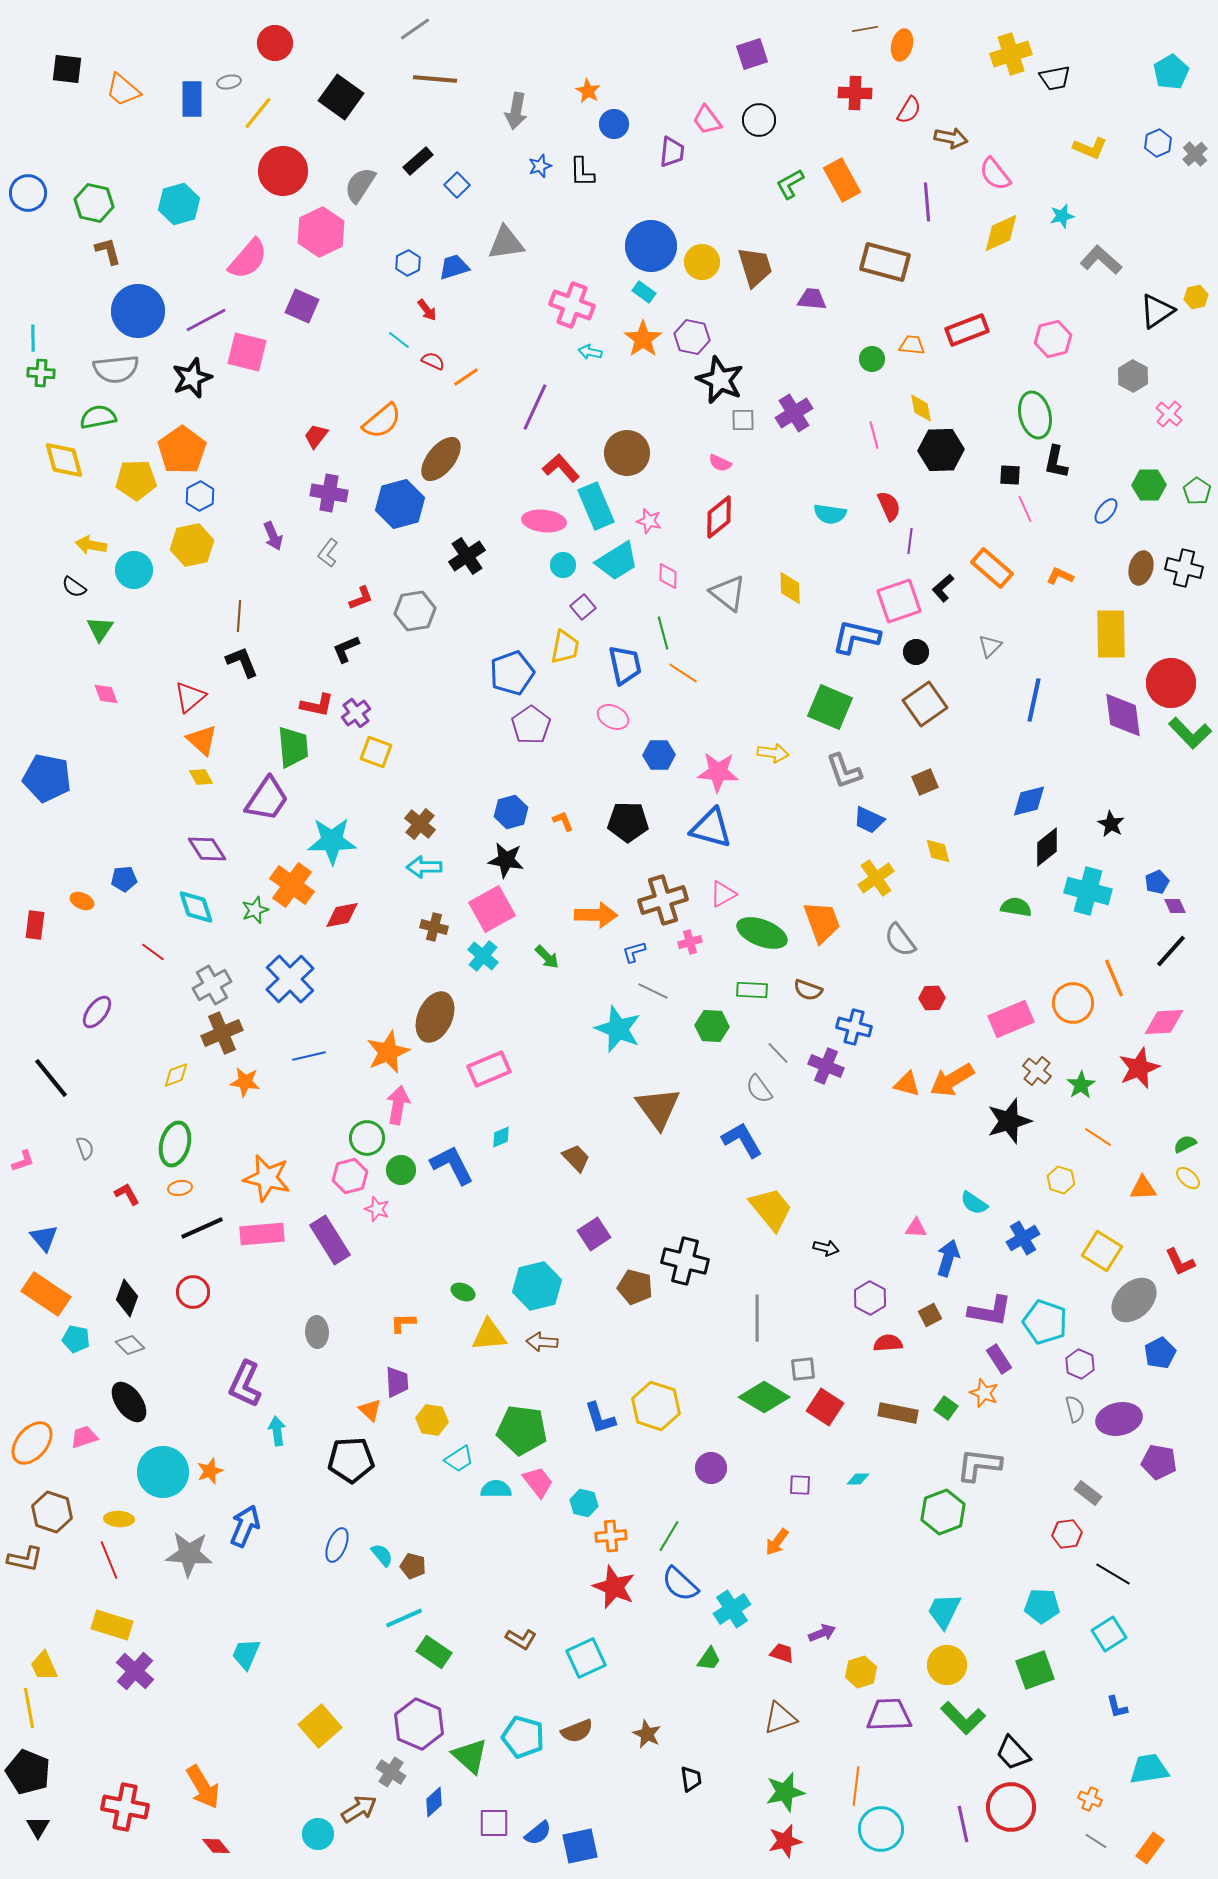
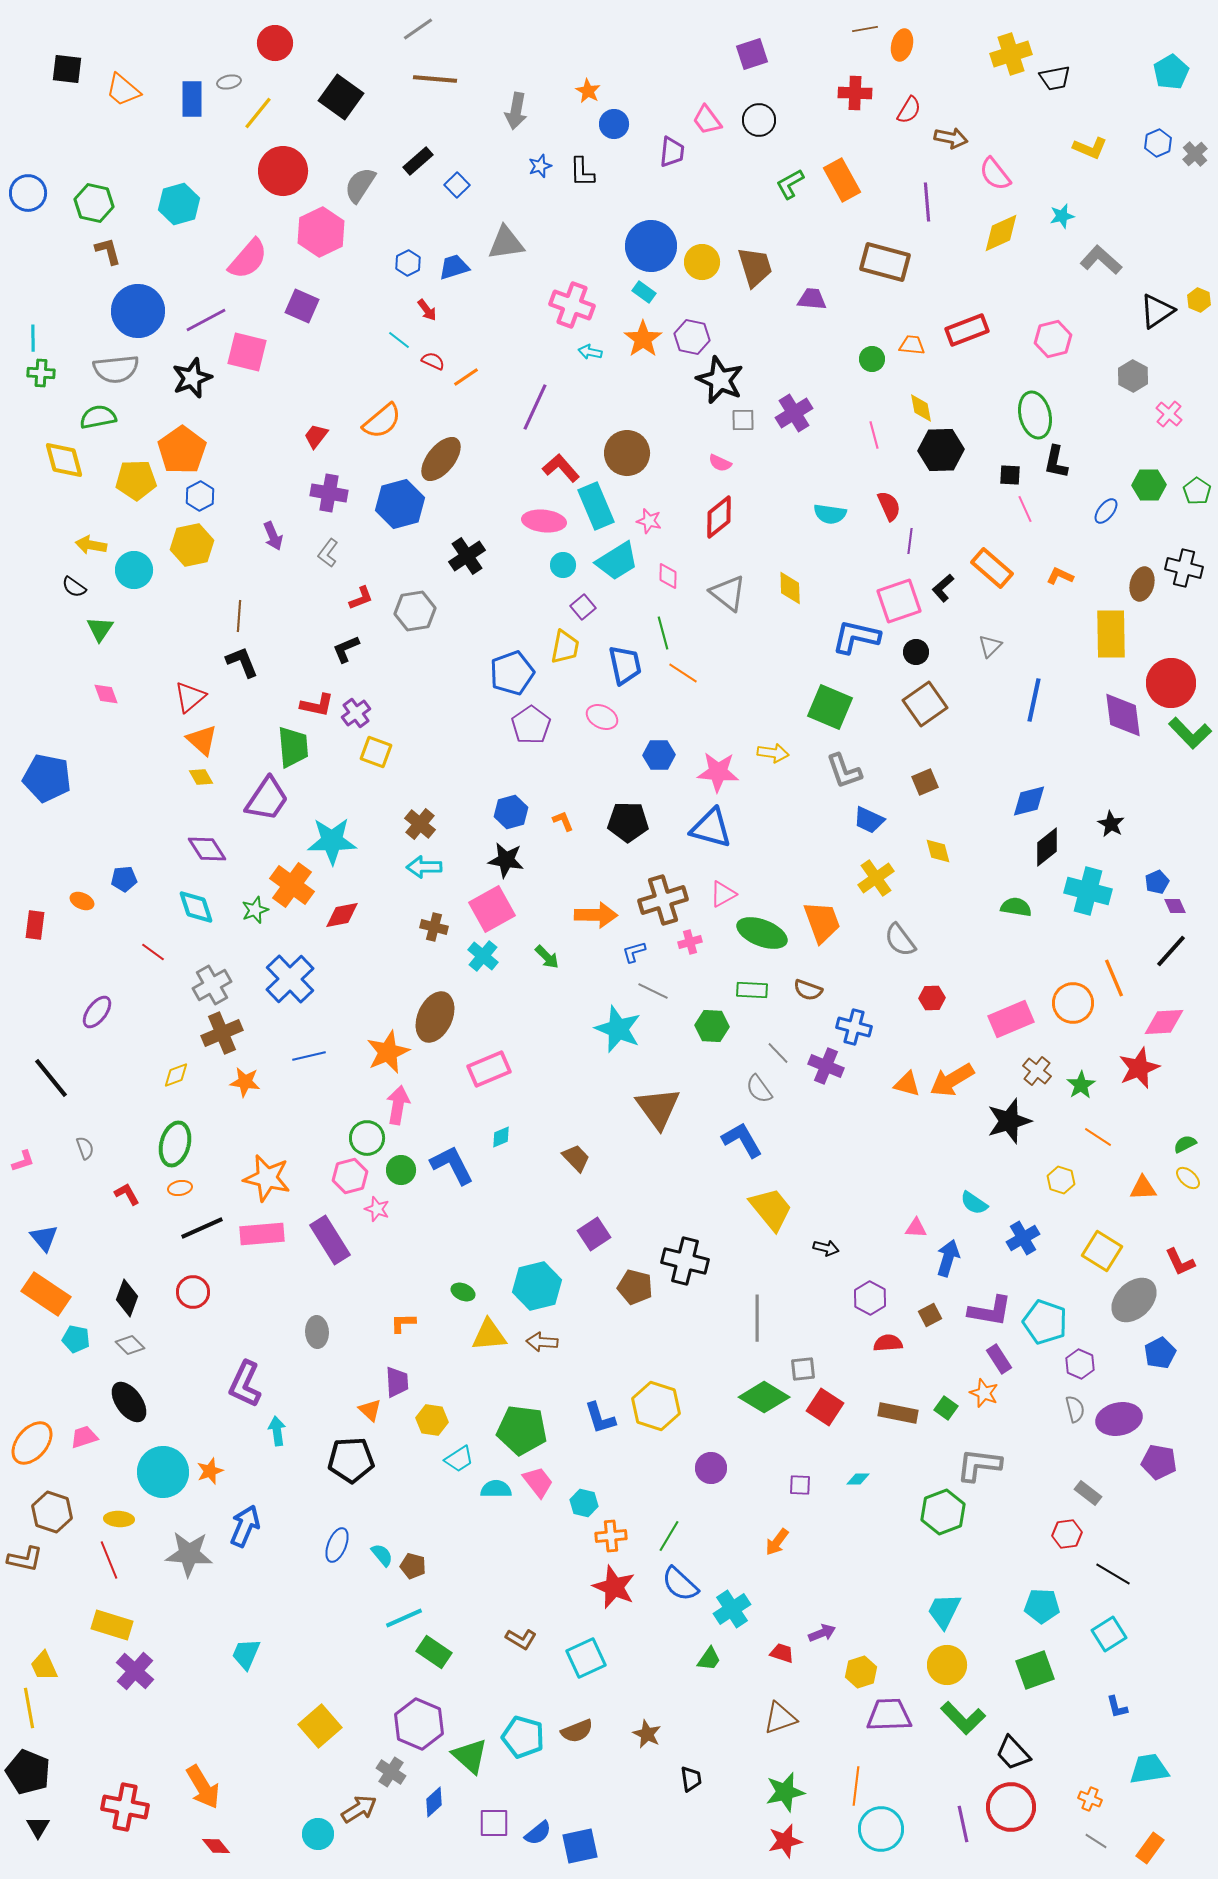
gray line at (415, 29): moved 3 px right
yellow hexagon at (1196, 297): moved 3 px right, 3 px down; rotated 25 degrees counterclockwise
brown ellipse at (1141, 568): moved 1 px right, 16 px down
pink ellipse at (613, 717): moved 11 px left
